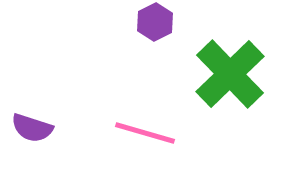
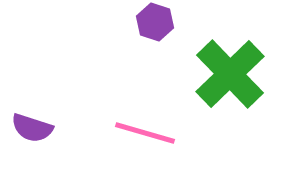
purple hexagon: rotated 15 degrees counterclockwise
